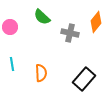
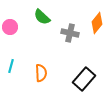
orange diamond: moved 1 px right, 1 px down
cyan line: moved 1 px left, 2 px down; rotated 24 degrees clockwise
